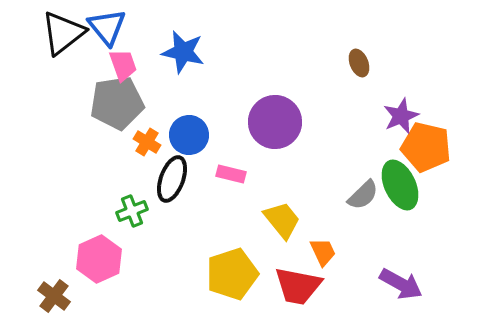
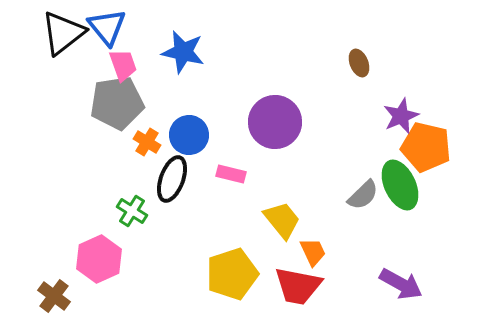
green cross: rotated 36 degrees counterclockwise
orange trapezoid: moved 10 px left
